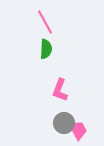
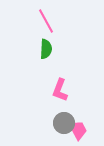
pink line: moved 1 px right, 1 px up
